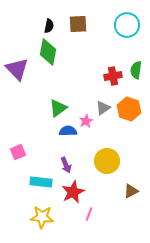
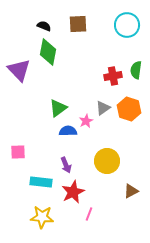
black semicircle: moved 5 px left; rotated 80 degrees counterclockwise
purple triangle: moved 2 px right, 1 px down
pink square: rotated 21 degrees clockwise
